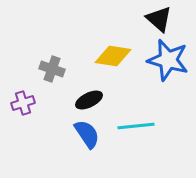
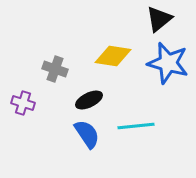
black triangle: rotated 40 degrees clockwise
blue star: moved 3 px down
gray cross: moved 3 px right
purple cross: rotated 35 degrees clockwise
